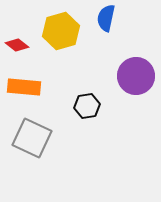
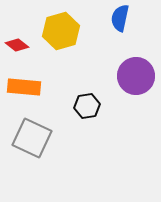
blue semicircle: moved 14 px right
